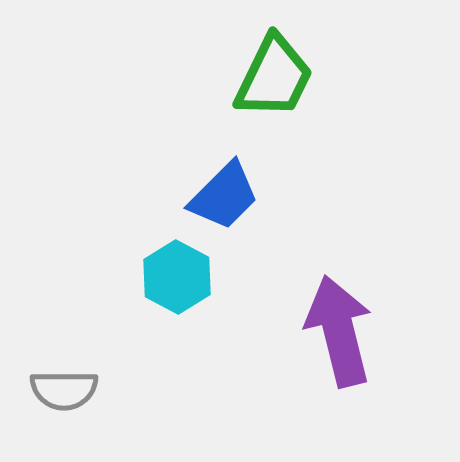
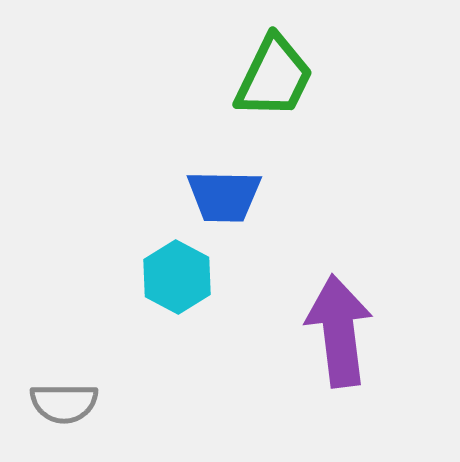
blue trapezoid: rotated 46 degrees clockwise
purple arrow: rotated 7 degrees clockwise
gray semicircle: moved 13 px down
